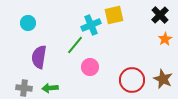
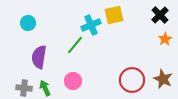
pink circle: moved 17 px left, 14 px down
green arrow: moved 5 px left; rotated 70 degrees clockwise
